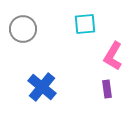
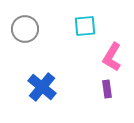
cyan square: moved 2 px down
gray circle: moved 2 px right
pink L-shape: moved 1 px left, 1 px down
